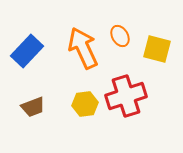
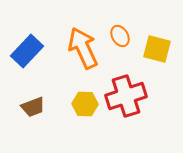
yellow hexagon: rotated 10 degrees clockwise
